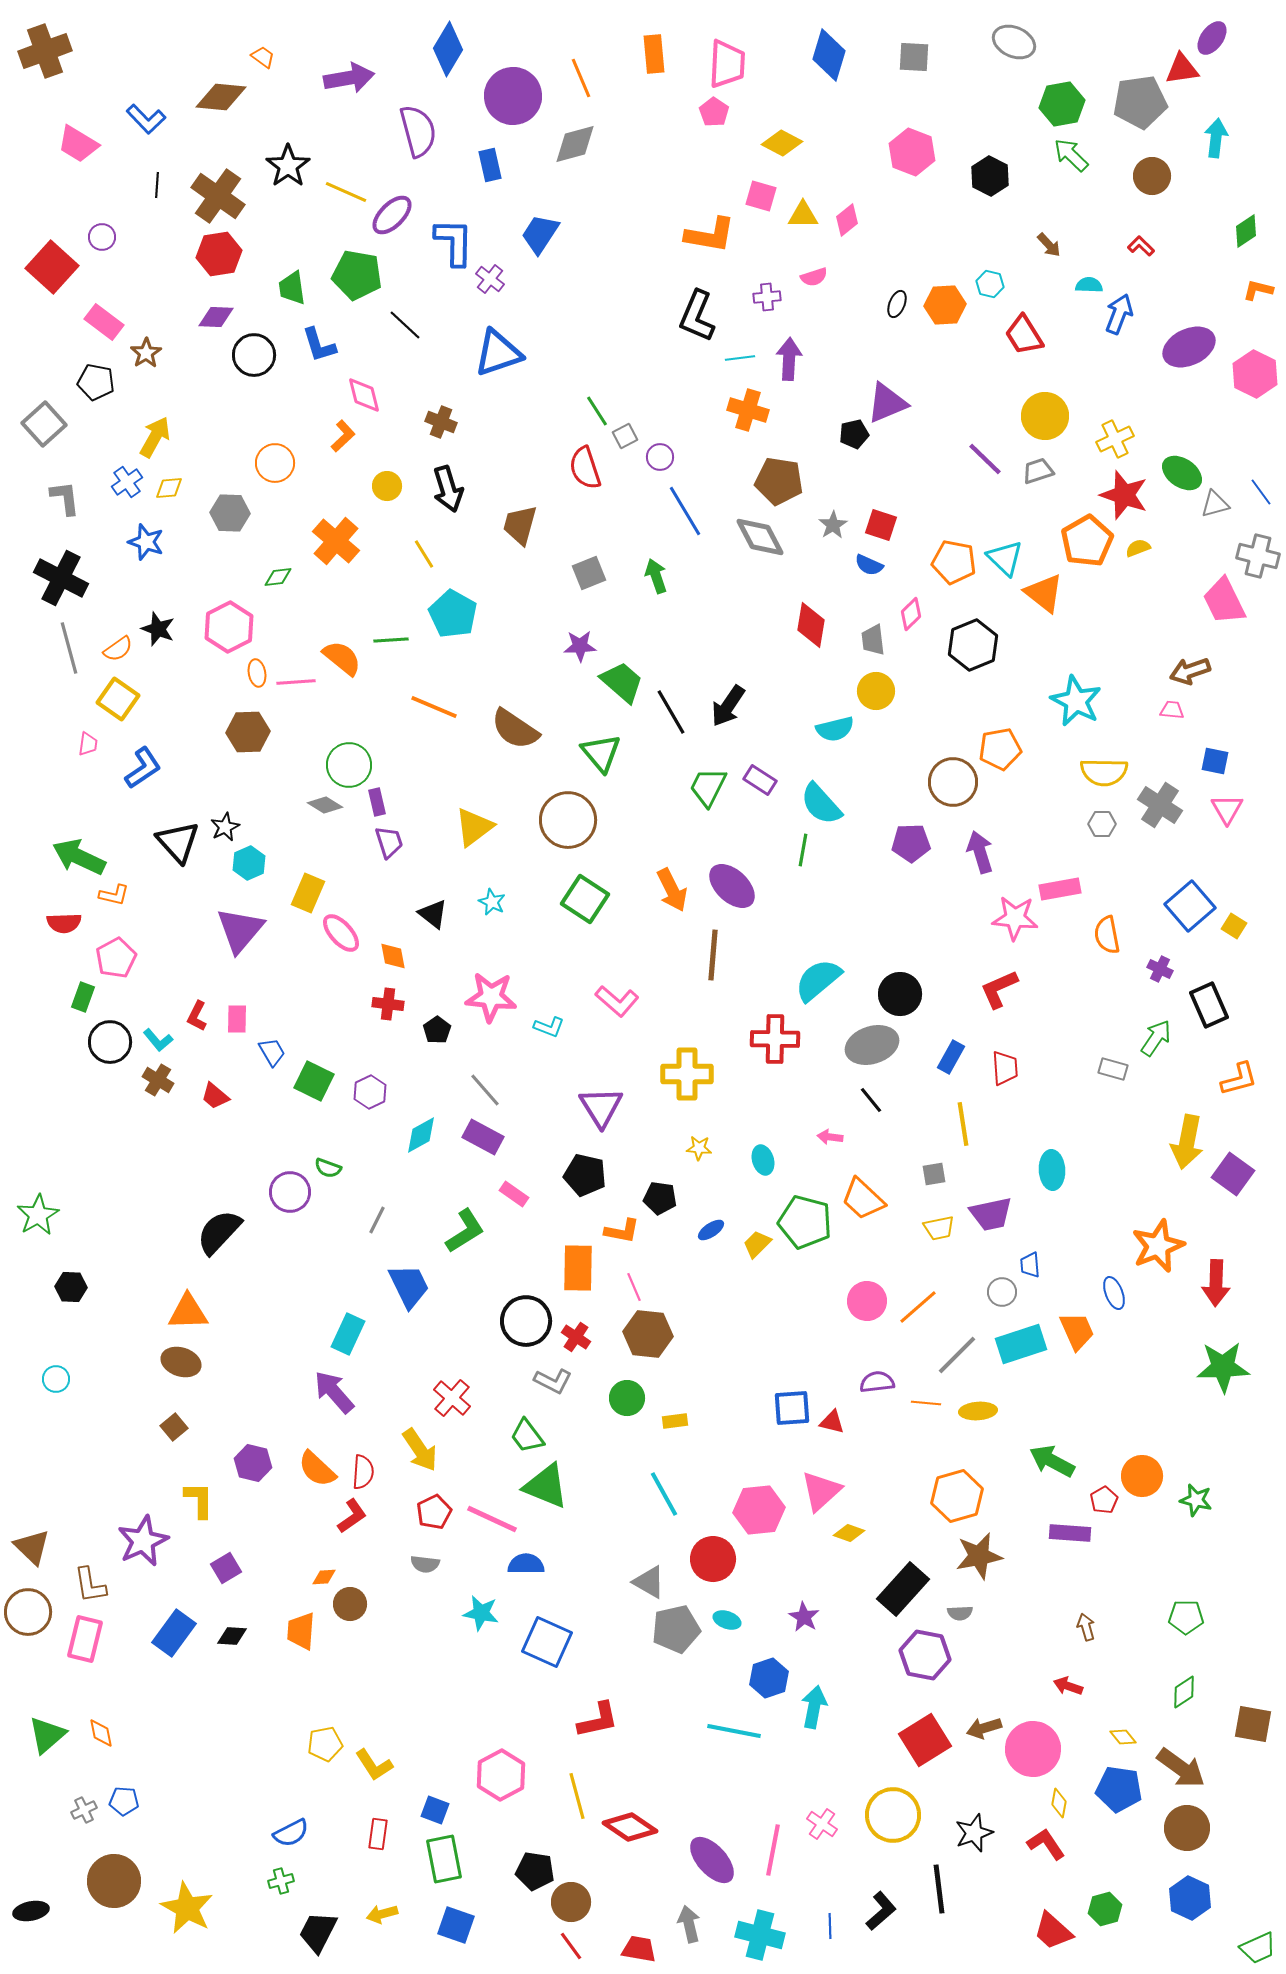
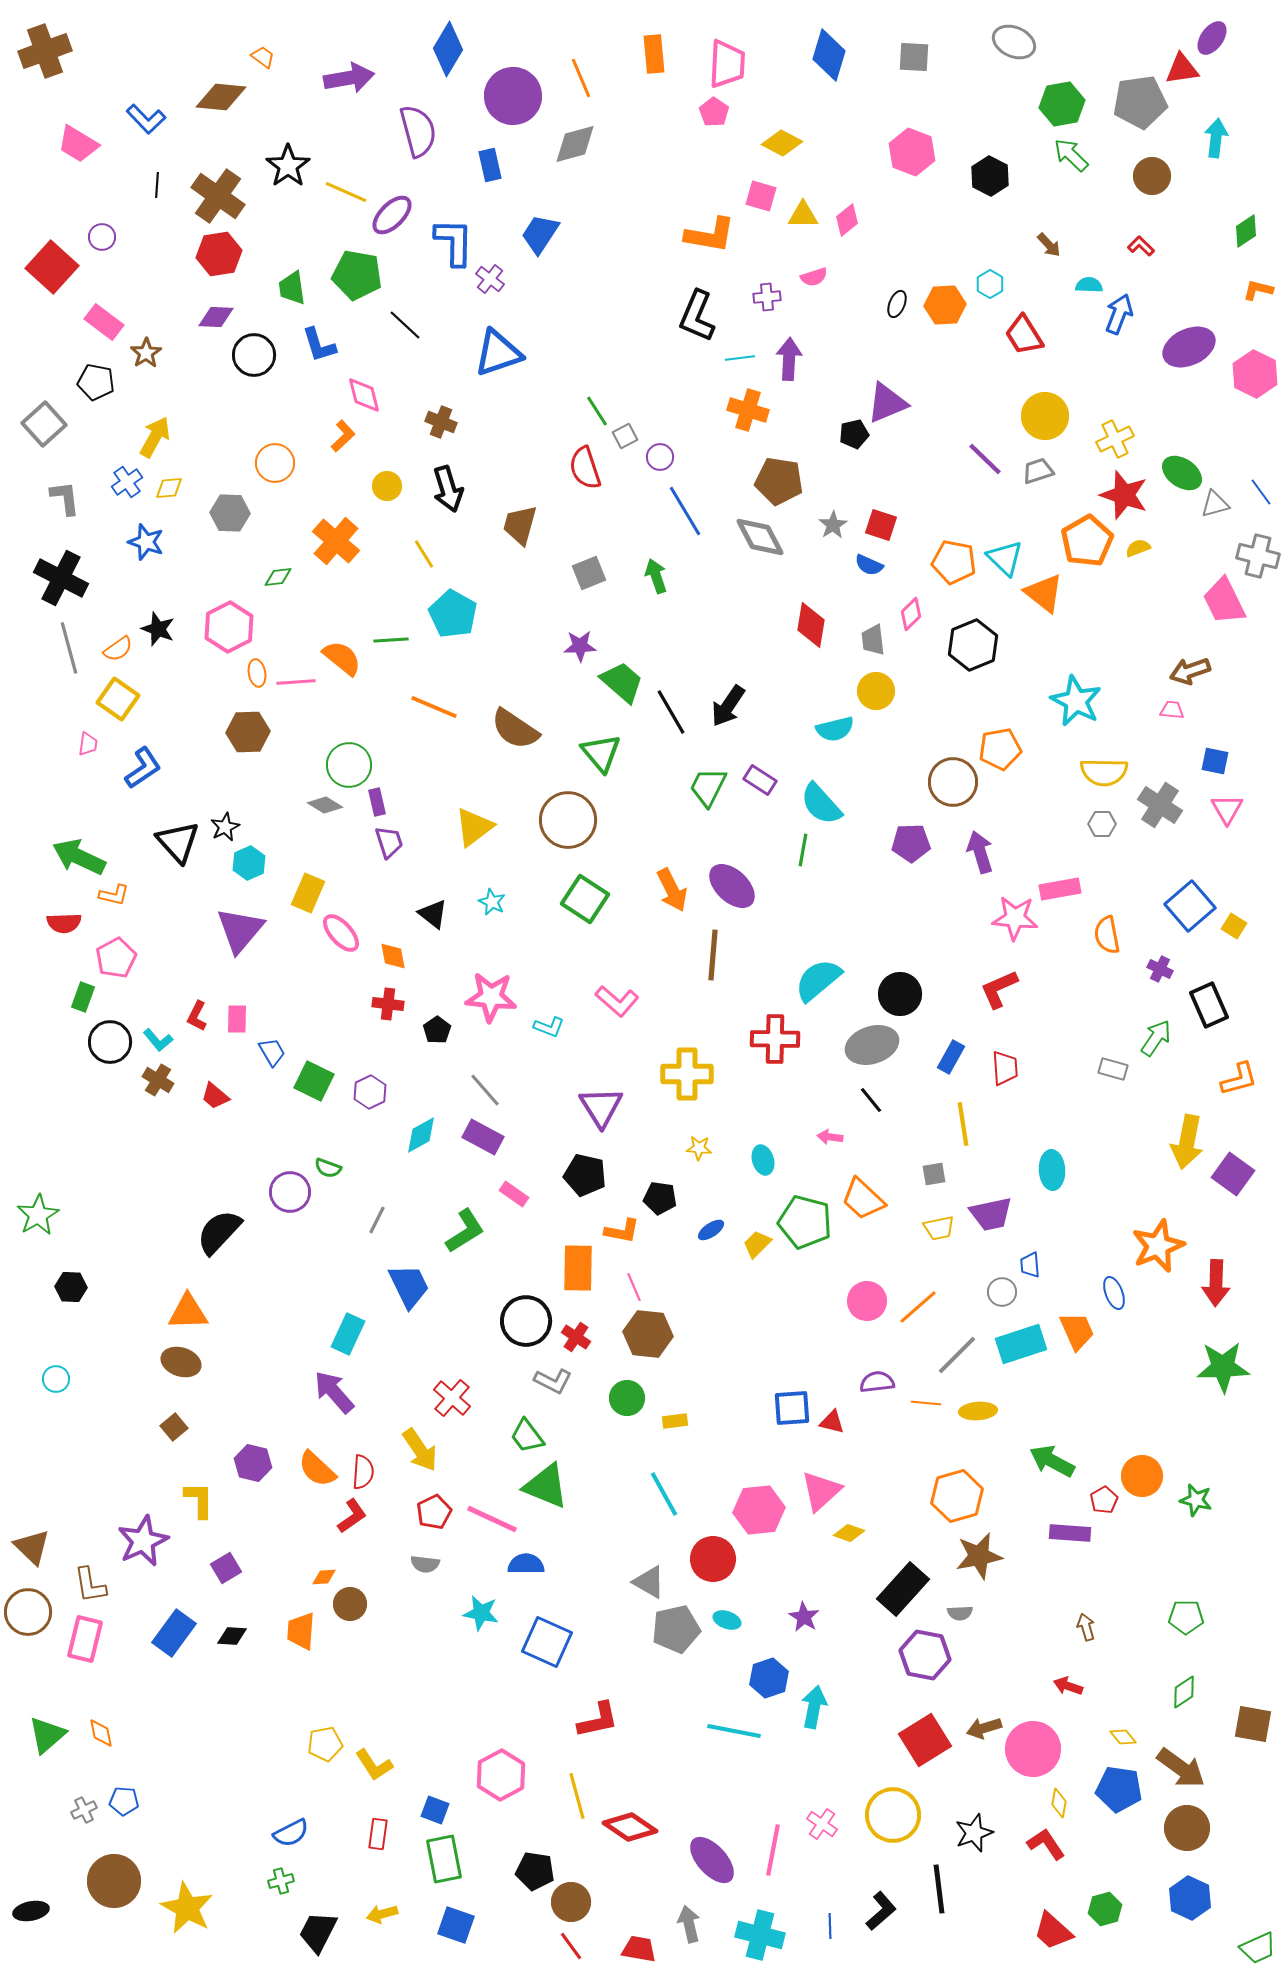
cyan hexagon at (990, 284): rotated 16 degrees clockwise
